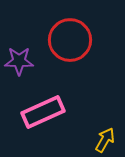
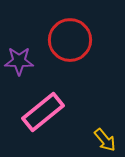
pink rectangle: rotated 15 degrees counterclockwise
yellow arrow: rotated 110 degrees clockwise
